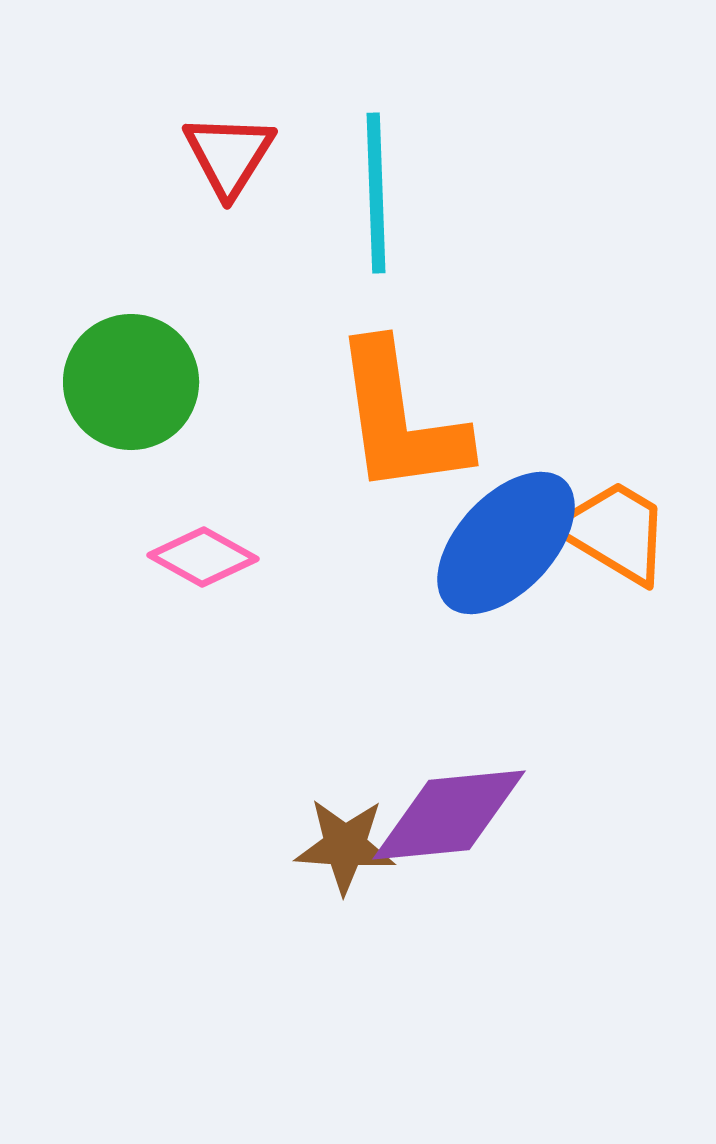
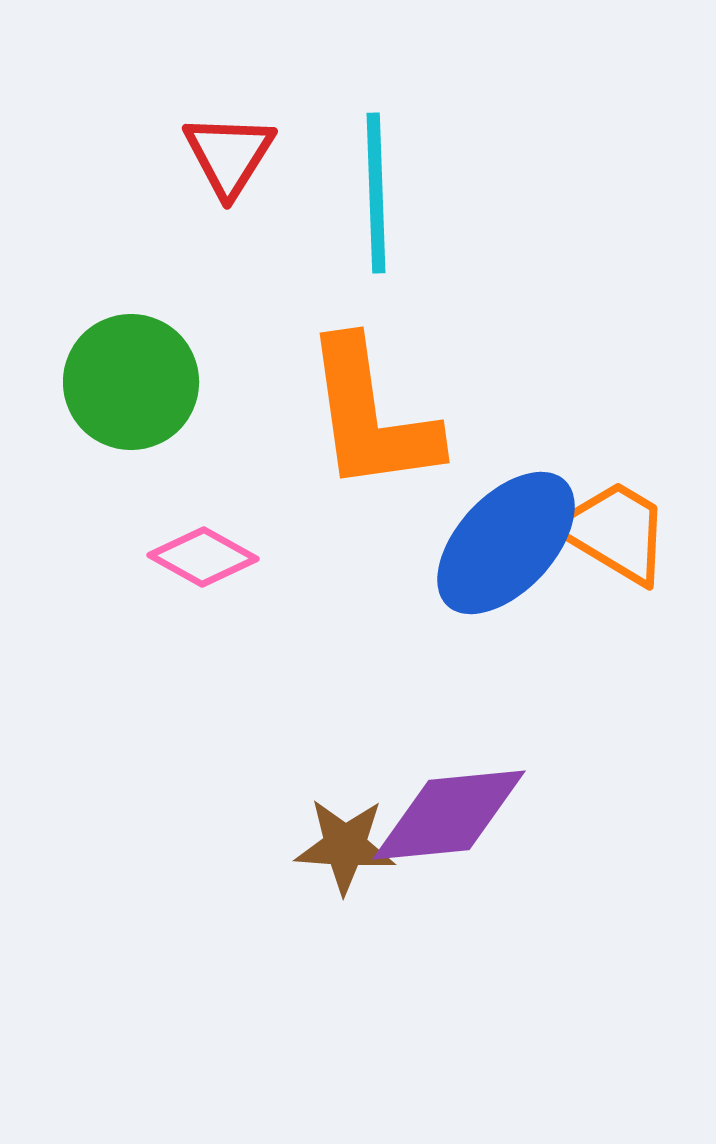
orange L-shape: moved 29 px left, 3 px up
